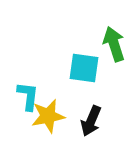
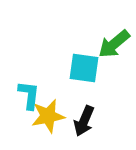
green arrow: rotated 112 degrees counterclockwise
cyan L-shape: moved 1 px right, 1 px up
black arrow: moved 7 px left
